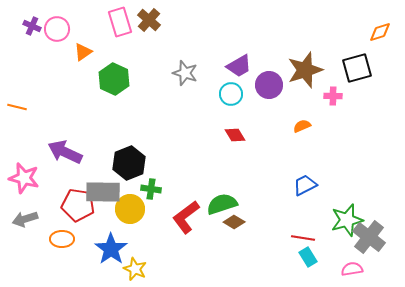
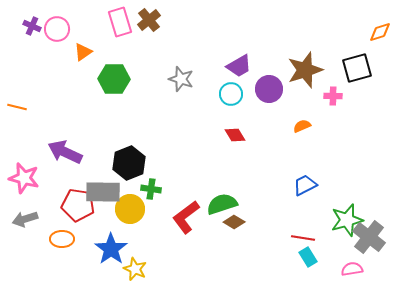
brown cross: rotated 10 degrees clockwise
gray star: moved 4 px left, 6 px down
green hexagon: rotated 24 degrees counterclockwise
purple circle: moved 4 px down
